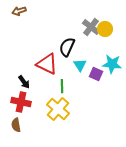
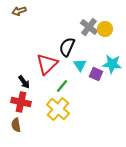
gray cross: moved 2 px left
red triangle: rotated 50 degrees clockwise
green line: rotated 40 degrees clockwise
